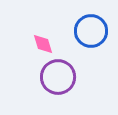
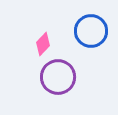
pink diamond: rotated 60 degrees clockwise
